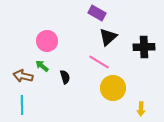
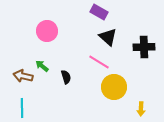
purple rectangle: moved 2 px right, 1 px up
black triangle: rotated 36 degrees counterclockwise
pink circle: moved 10 px up
black semicircle: moved 1 px right
yellow circle: moved 1 px right, 1 px up
cyan line: moved 3 px down
